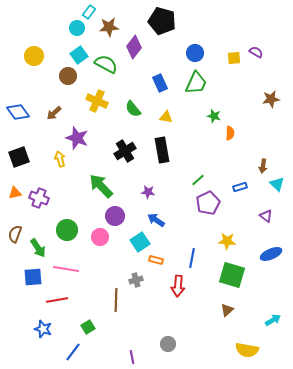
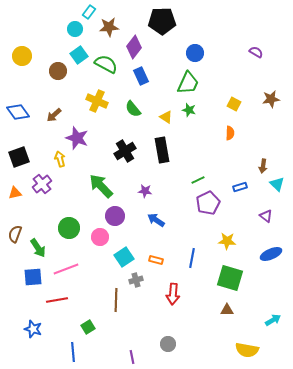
black pentagon at (162, 21): rotated 16 degrees counterclockwise
cyan circle at (77, 28): moved 2 px left, 1 px down
yellow circle at (34, 56): moved 12 px left
yellow square at (234, 58): moved 46 px down; rotated 32 degrees clockwise
brown circle at (68, 76): moved 10 px left, 5 px up
blue rectangle at (160, 83): moved 19 px left, 7 px up
green trapezoid at (196, 83): moved 8 px left
brown arrow at (54, 113): moved 2 px down
green star at (214, 116): moved 25 px left, 6 px up
yellow triangle at (166, 117): rotated 24 degrees clockwise
green line at (198, 180): rotated 16 degrees clockwise
purple star at (148, 192): moved 3 px left, 1 px up
purple cross at (39, 198): moved 3 px right, 14 px up; rotated 30 degrees clockwise
green circle at (67, 230): moved 2 px right, 2 px up
cyan square at (140, 242): moved 16 px left, 15 px down
pink line at (66, 269): rotated 30 degrees counterclockwise
green square at (232, 275): moved 2 px left, 3 px down
red arrow at (178, 286): moved 5 px left, 8 px down
brown triangle at (227, 310): rotated 40 degrees clockwise
blue star at (43, 329): moved 10 px left
blue line at (73, 352): rotated 42 degrees counterclockwise
